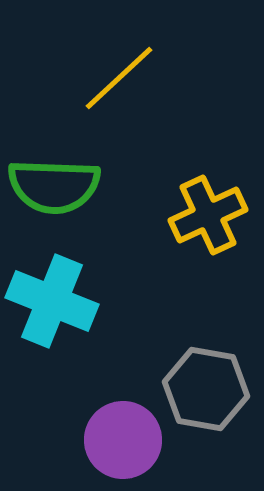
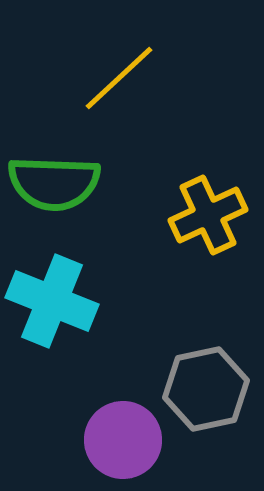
green semicircle: moved 3 px up
gray hexagon: rotated 22 degrees counterclockwise
